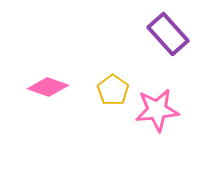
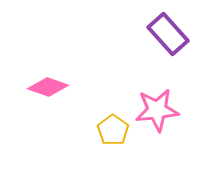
yellow pentagon: moved 40 px down
